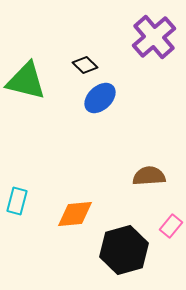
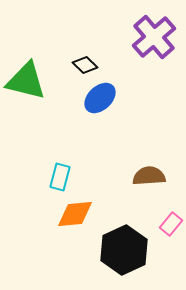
cyan rectangle: moved 43 px right, 24 px up
pink rectangle: moved 2 px up
black hexagon: rotated 9 degrees counterclockwise
